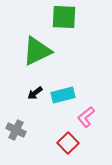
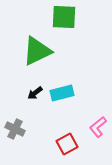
cyan rectangle: moved 1 px left, 2 px up
pink L-shape: moved 12 px right, 10 px down
gray cross: moved 1 px left, 1 px up
red square: moved 1 px left, 1 px down; rotated 15 degrees clockwise
